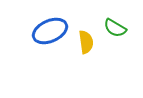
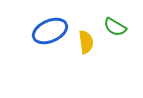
green semicircle: moved 1 px up
